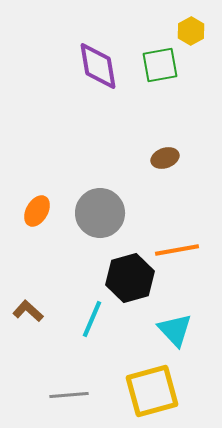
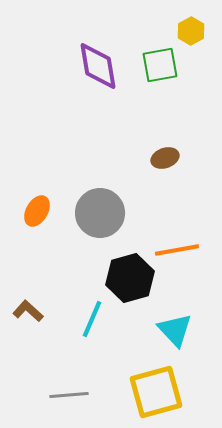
yellow square: moved 4 px right, 1 px down
